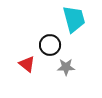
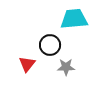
cyan trapezoid: rotated 80 degrees counterclockwise
red triangle: rotated 30 degrees clockwise
